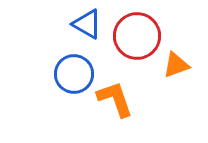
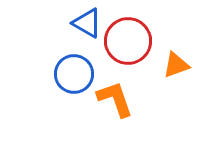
blue triangle: moved 1 px up
red circle: moved 9 px left, 5 px down
